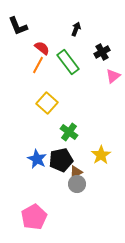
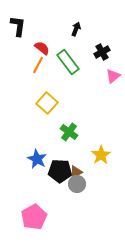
black L-shape: rotated 150 degrees counterclockwise
black pentagon: moved 1 px left, 11 px down; rotated 15 degrees clockwise
